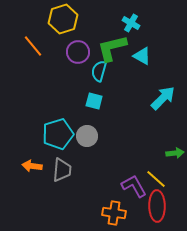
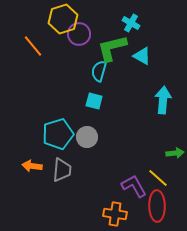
purple circle: moved 1 px right, 18 px up
cyan arrow: moved 2 px down; rotated 40 degrees counterclockwise
gray circle: moved 1 px down
yellow line: moved 2 px right, 1 px up
orange cross: moved 1 px right, 1 px down
